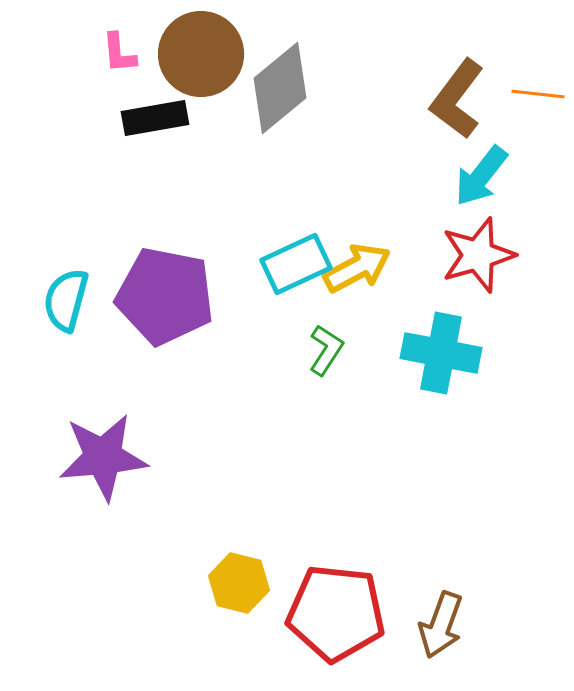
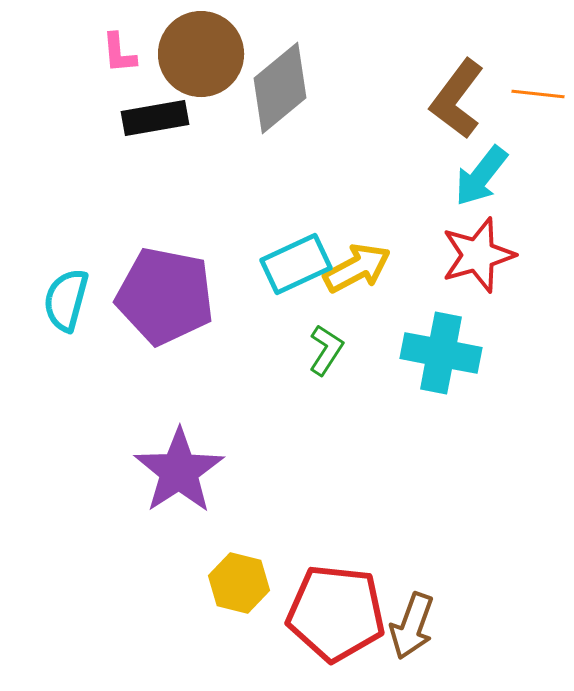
purple star: moved 76 px right, 14 px down; rotated 28 degrees counterclockwise
brown arrow: moved 29 px left, 1 px down
